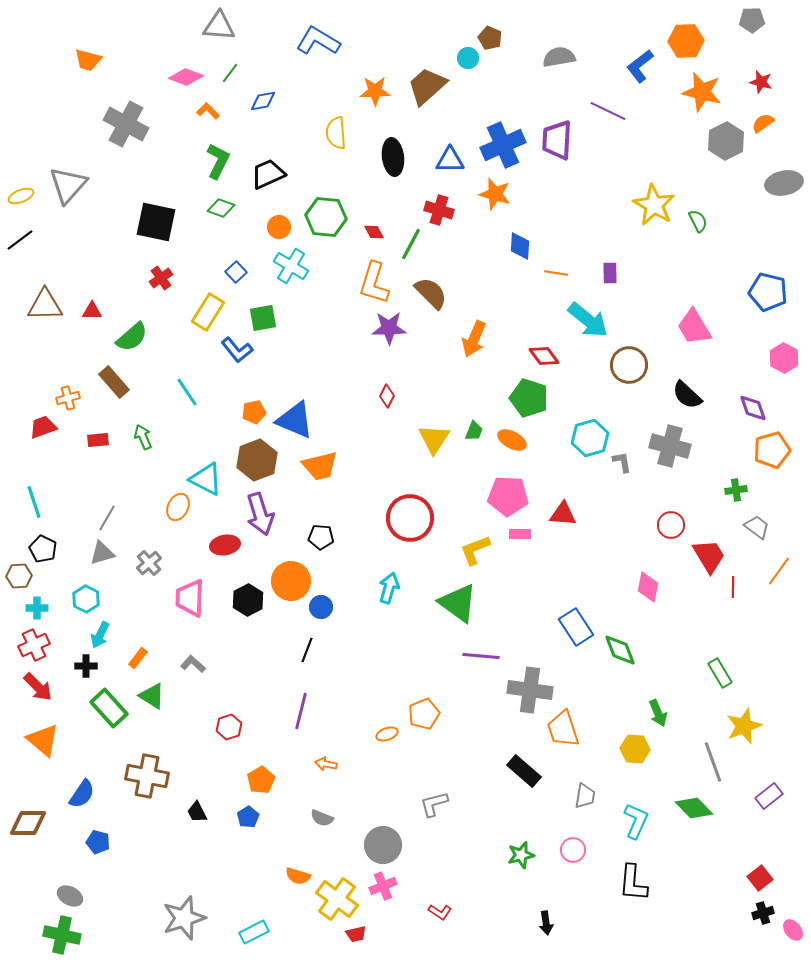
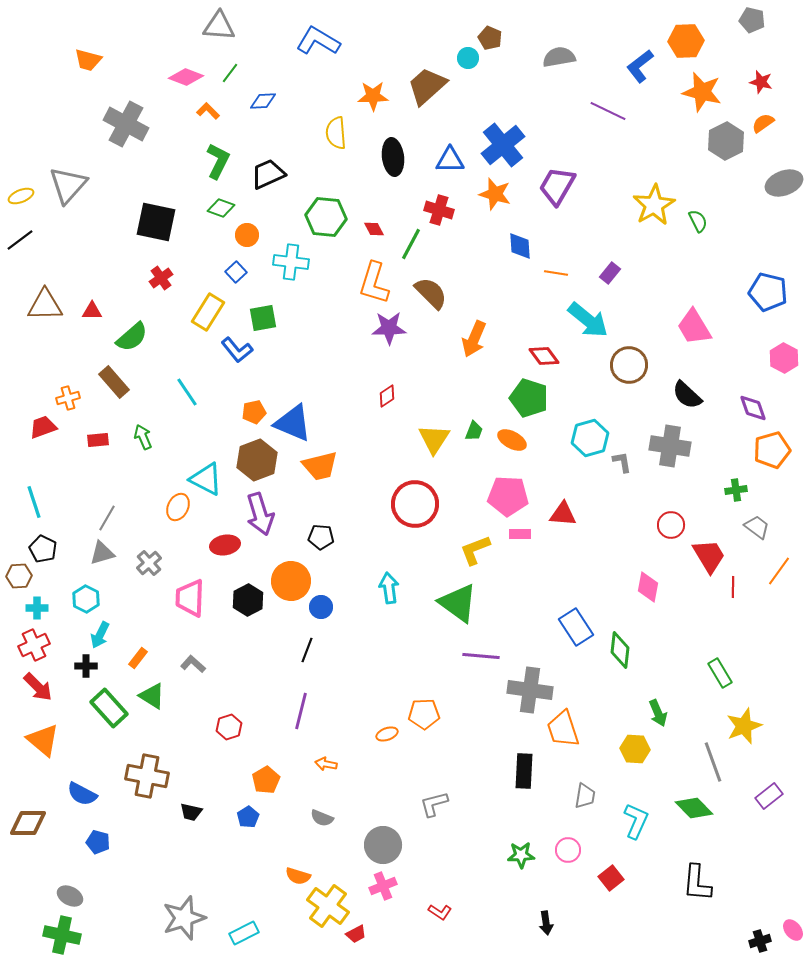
gray pentagon at (752, 20): rotated 15 degrees clockwise
orange star at (375, 91): moved 2 px left, 5 px down
blue diamond at (263, 101): rotated 8 degrees clockwise
purple trapezoid at (557, 140): moved 46 px down; rotated 27 degrees clockwise
blue cross at (503, 145): rotated 15 degrees counterclockwise
gray ellipse at (784, 183): rotated 9 degrees counterclockwise
yellow star at (654, 205): rotated 12 degrees clockwise
orange circle at (279, 227): moved 32 px left, 8 px down
red diamond at (374, 232): moved 3 px up
blue diamond at (520, 246): rotated 8 degrees counterclockwise
cyan cross at (291, 266): moved 4 px up; rotated 24 degrees counterclockwise
purple rectangle at (610, 273): rotated 40 degrees clockwise
red diamond at (387, 396): rotated 30 degrees clockwise
blue triangle at (295, 420): moved 2 px left, 3 px down
gray cross at (670, 446): rotated 6 degrees counterclockwise
red circle at (410, 518): moved 5 px right, 14 px up
cyan arrow at (389, 588): rotated 24 degrees counterclockwise
green diamond at (620, 650): rotated 27 degrees clockwise
orange pentagon at (424, 714): rotated 20 degrees clockwise
black rectangle at (524, 771): rotated 52 degrees clockwise
orange pentagon at (261, 780): moved 5 px right
blue semicircle at (82, 794): rotated 84 degrees clockwise
black trapezoid at (197, 812): moved 6 px left; rotated 50 degrees counterclockwise
pink circle at (573, 850): moved 5 px left
green star at (521, 855): rotated 12 degrees clockwise
red square at (760, 878): moved 149 px left
black L-shape at (633, 883): moved 64 px right
yellow cross at (337, 899): moved 9 px left, 7 px down
black cross at (763, 913): moved 3 px left, 28 px down
cyan rectangle at (254, 932): moved 10 px left, 1 px down
red trapezoid at (356, 934): rotated 15 degrees counterclockwise
